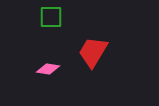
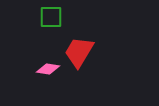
red trapezoid: moved 14 px left
